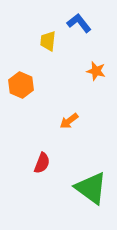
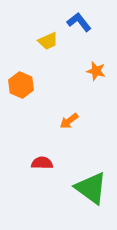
blue L-shape: moved 1 px up
yellow trapezoid: rotated 120 degrees counterclockwise
red semicircle: rotated 110 degrees counterclockwise
